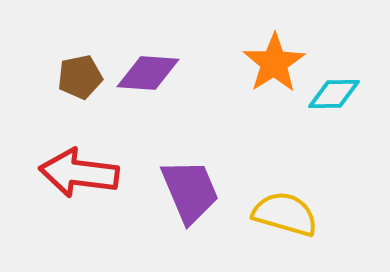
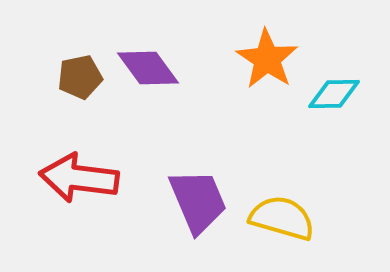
orange star: moved 7 px left, 4 px up; rotated 6 degrees counterclockwise
purple diamond: moved 5 px up; rotated 50 degrees clockwise
red arrow: moved 5 px down
purple trapezoid: moved 8 px right, 10 px down
yellow semicircle: moved 3 px left, 4 px down
